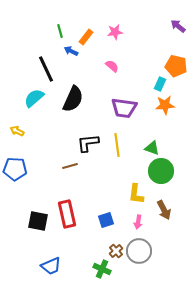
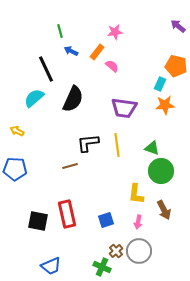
orange rectangle: moved 11 px right, 15 px down
green cross: moved 2 px up
